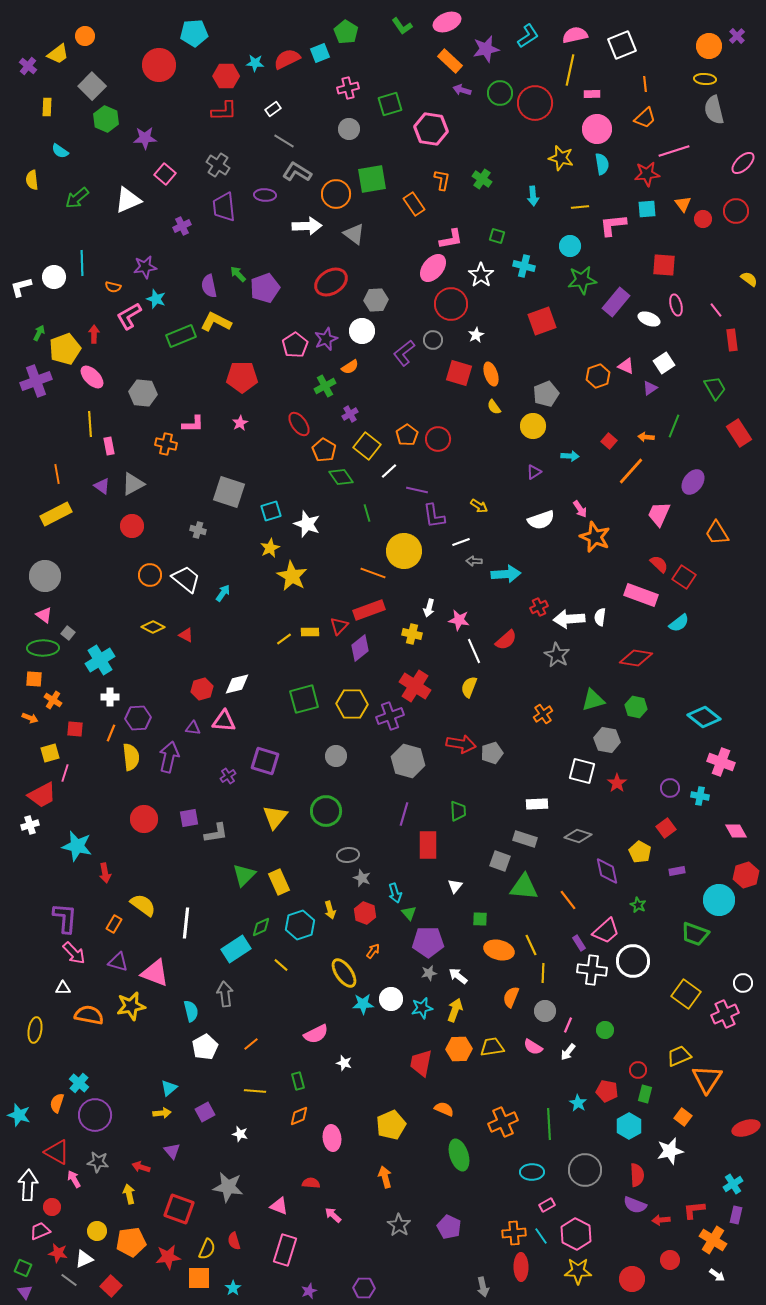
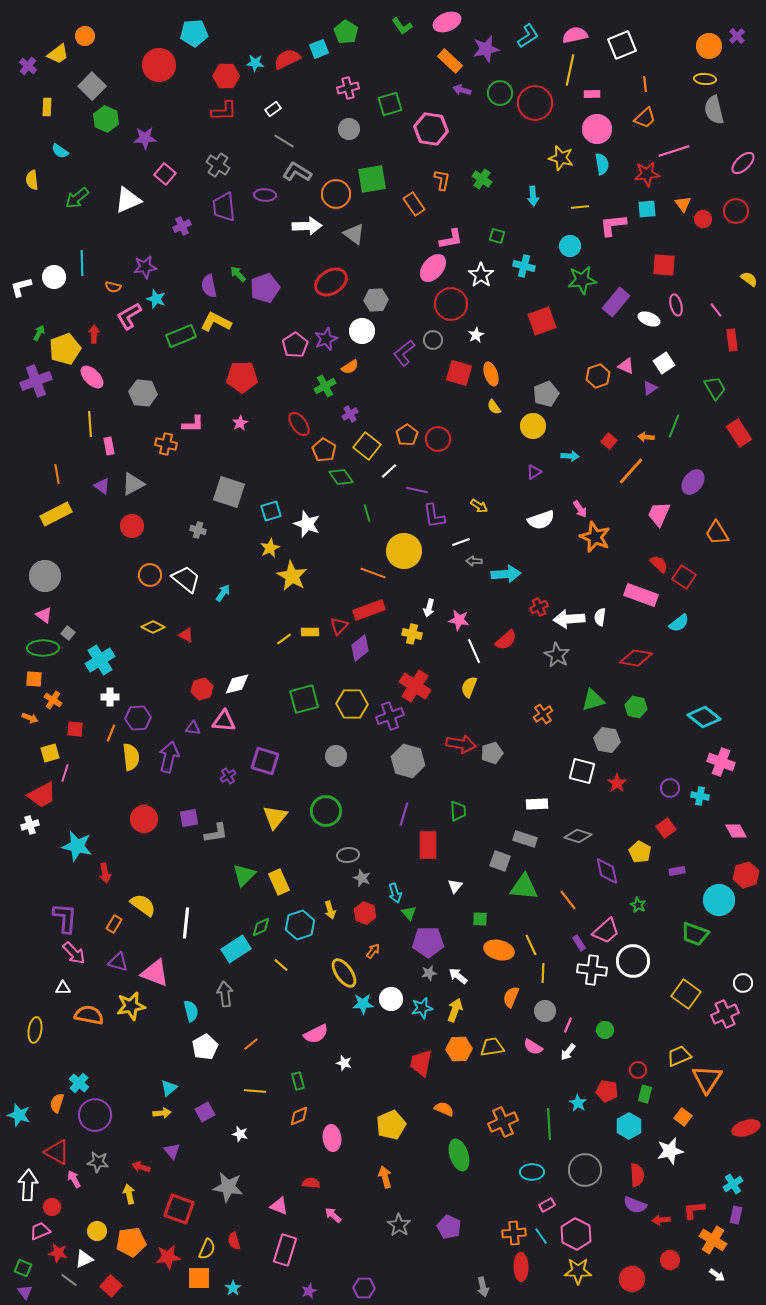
cyan square at (320, 53): moved 1 px left, 4 px up
